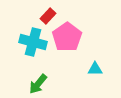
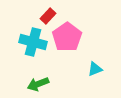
cyan triangle: rotated 21 degrees counterclockwise
green arrow: rotated 30 degrees clockwise
